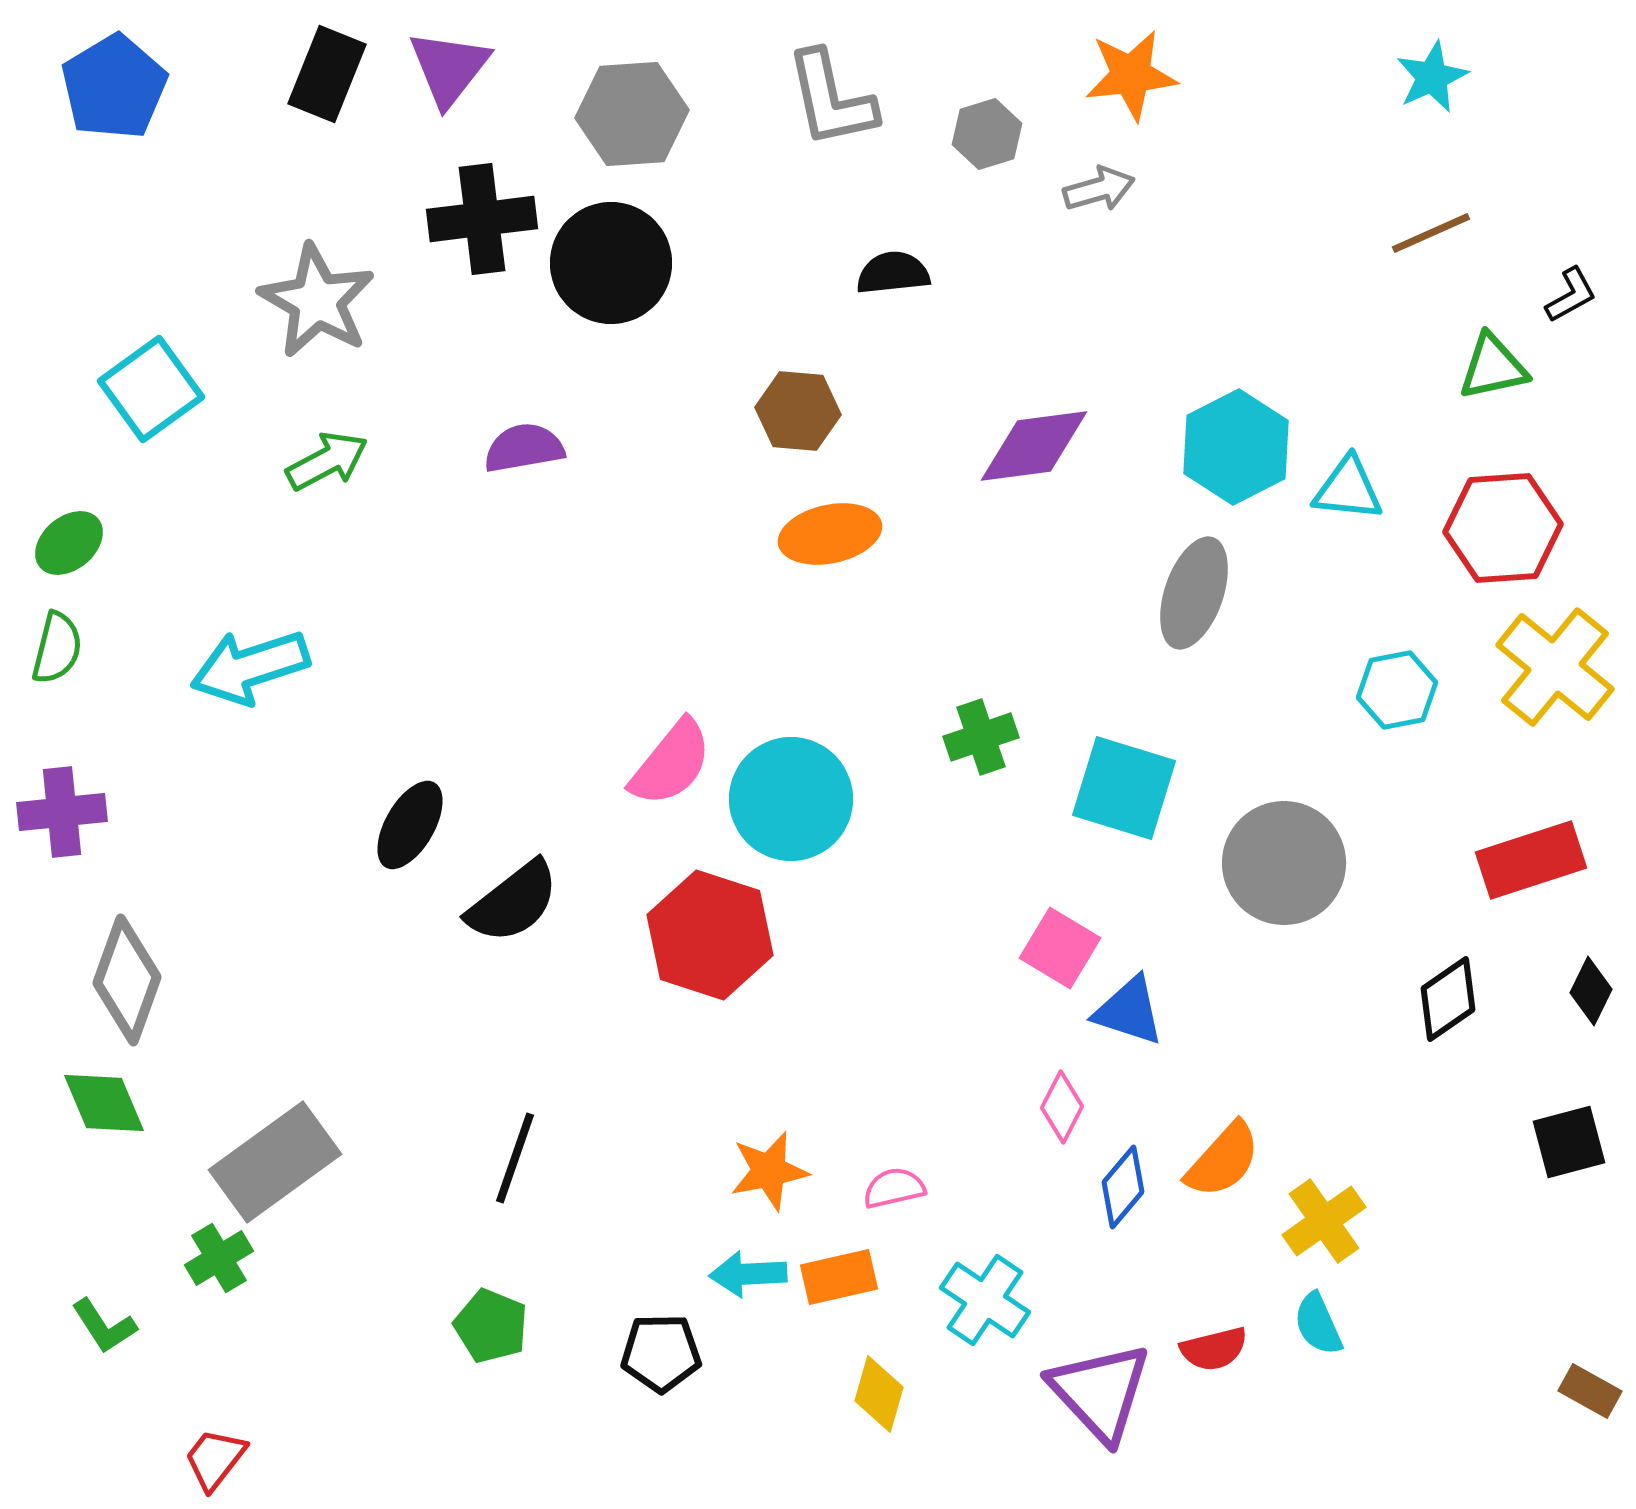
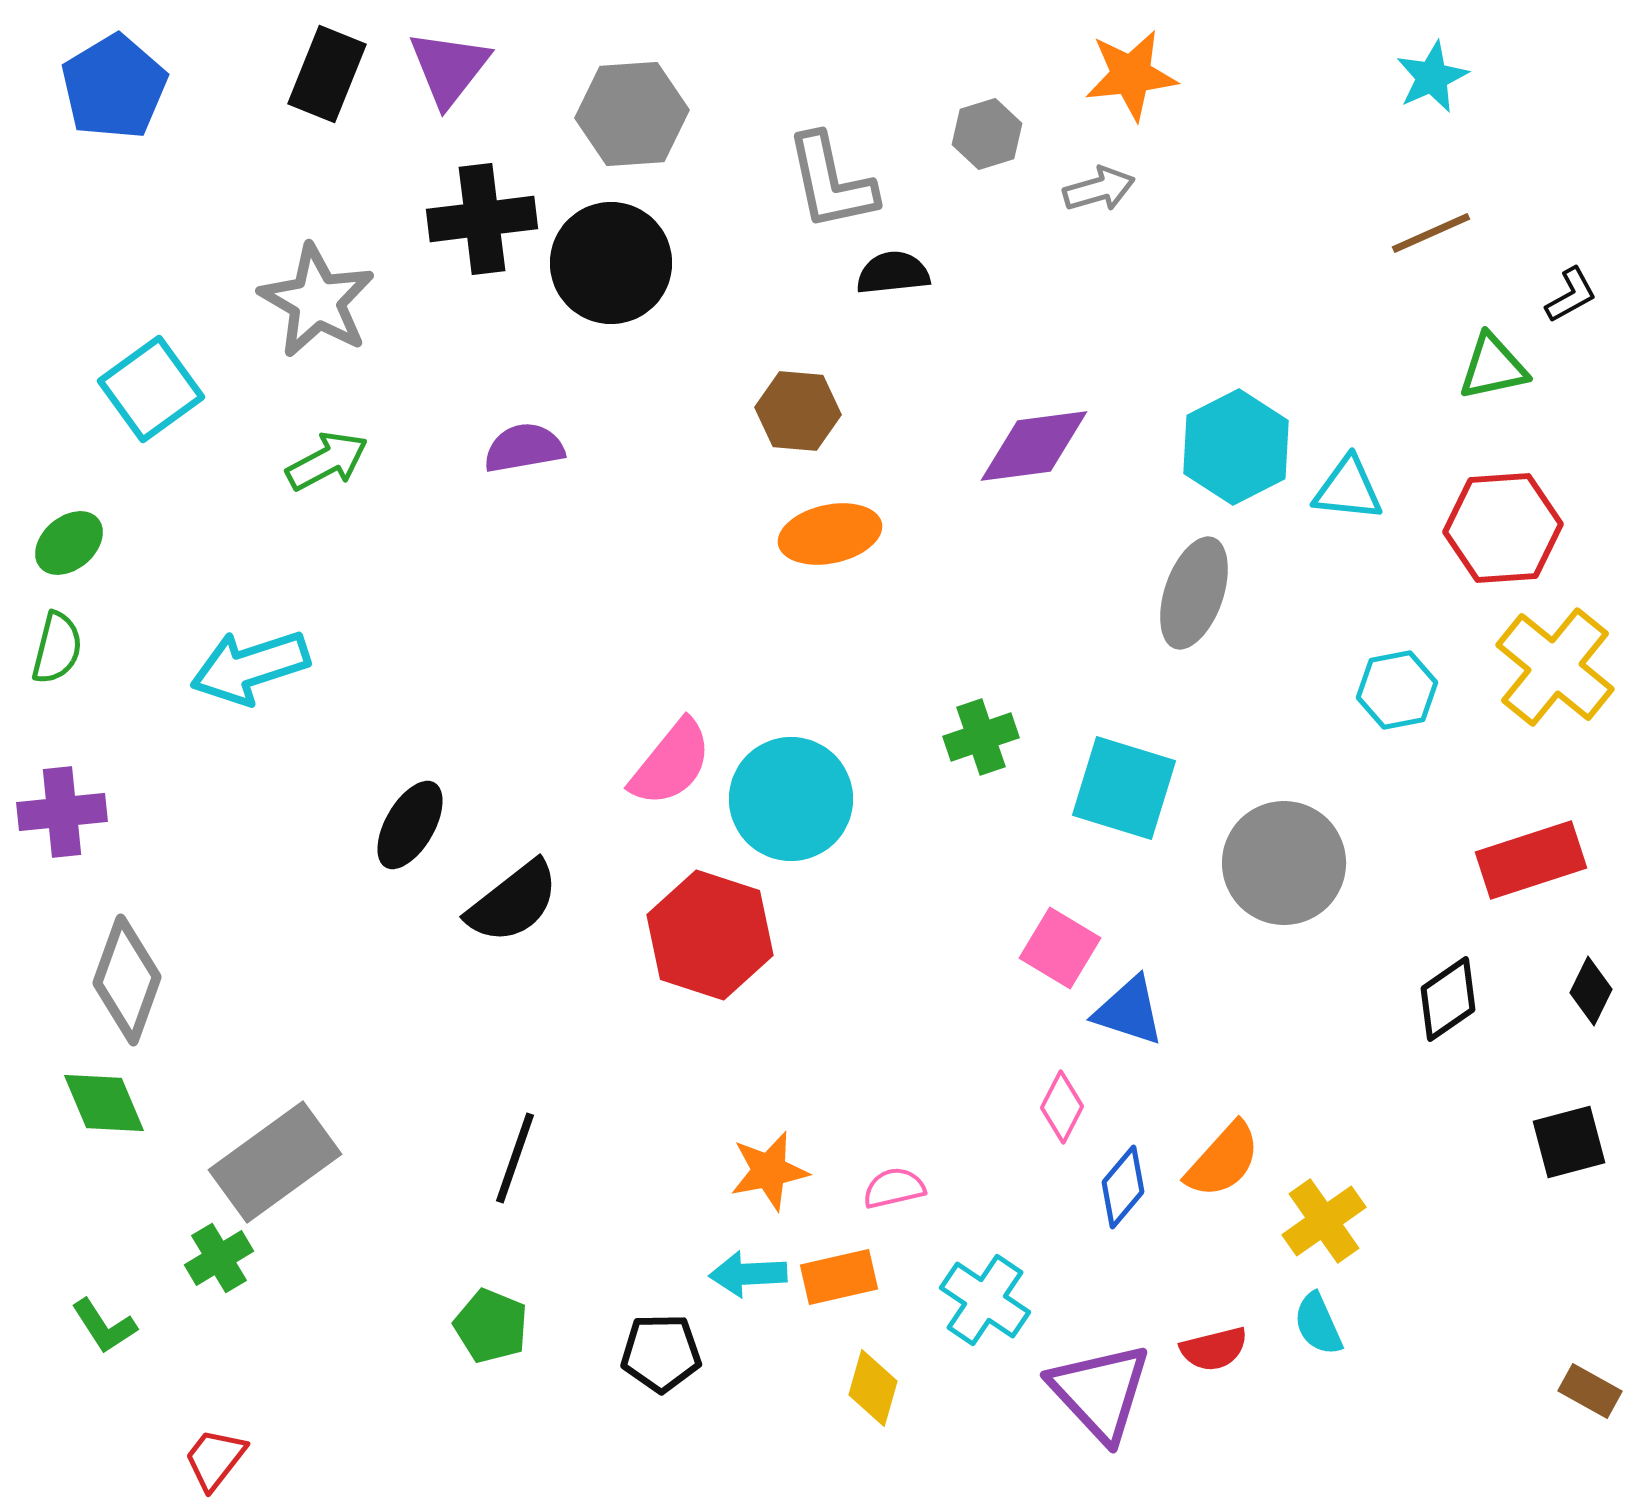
gray L-shape at (831, 99): moved 83 px down
yellow diamond at (879, 1394): moved 6 px left, 6 px up
